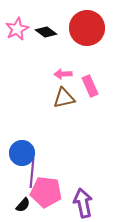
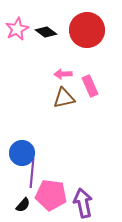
red circle: moved 2 px down
pink pentagon: moved 5 px right, 3 px down
